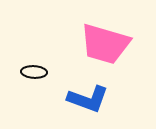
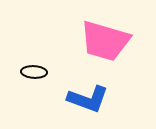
pink trapezoid: moved 3 px up
